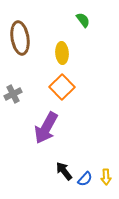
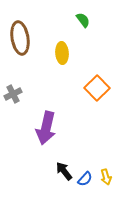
orange square: moved 35 px right, 1 px down
purple arrow: rotated 16 degrees counterclockwise
yellow arrow: rotated 14 degrees counterclockwise
